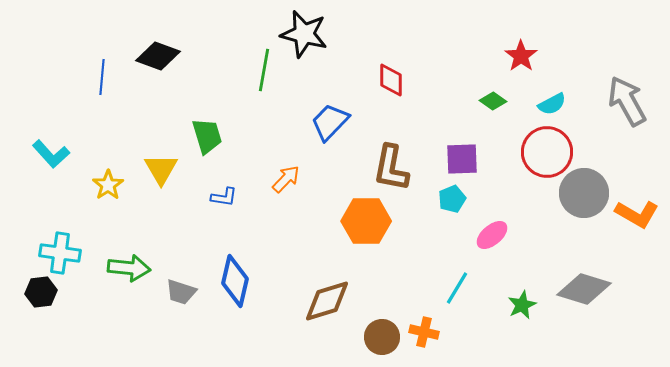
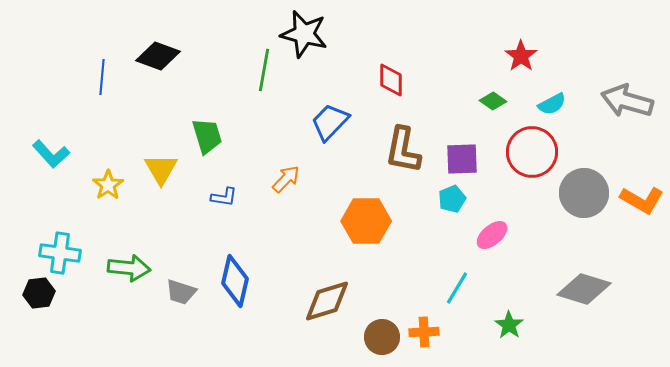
gray arrow: rotated 45 degrees counterclockwise
red circle: moved 15 px left
brown L-shape: moved 12 px right, 18 px up
orange L-shape: moved 5 px right, 14 px up
black hexagon: moved 2 px left, 1 px down
green star: moved 13 px left, 20 px down; rotated 12 degrees counterclockwise
orange cross: rotated 16 degrees counterclockwise
